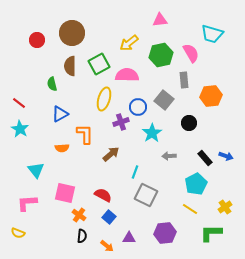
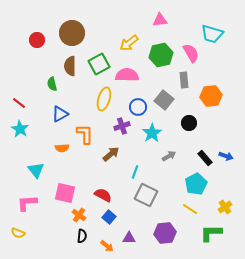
purple cross at (121, 122): moved 1 px right, 4 px down
gray arrow at (169, 156): rotated 152 degrees clockwise
